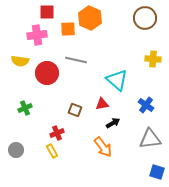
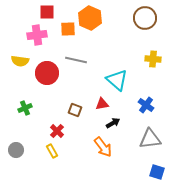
red cross: moved 2 px up; rotated 24 degrees counterclockwise
